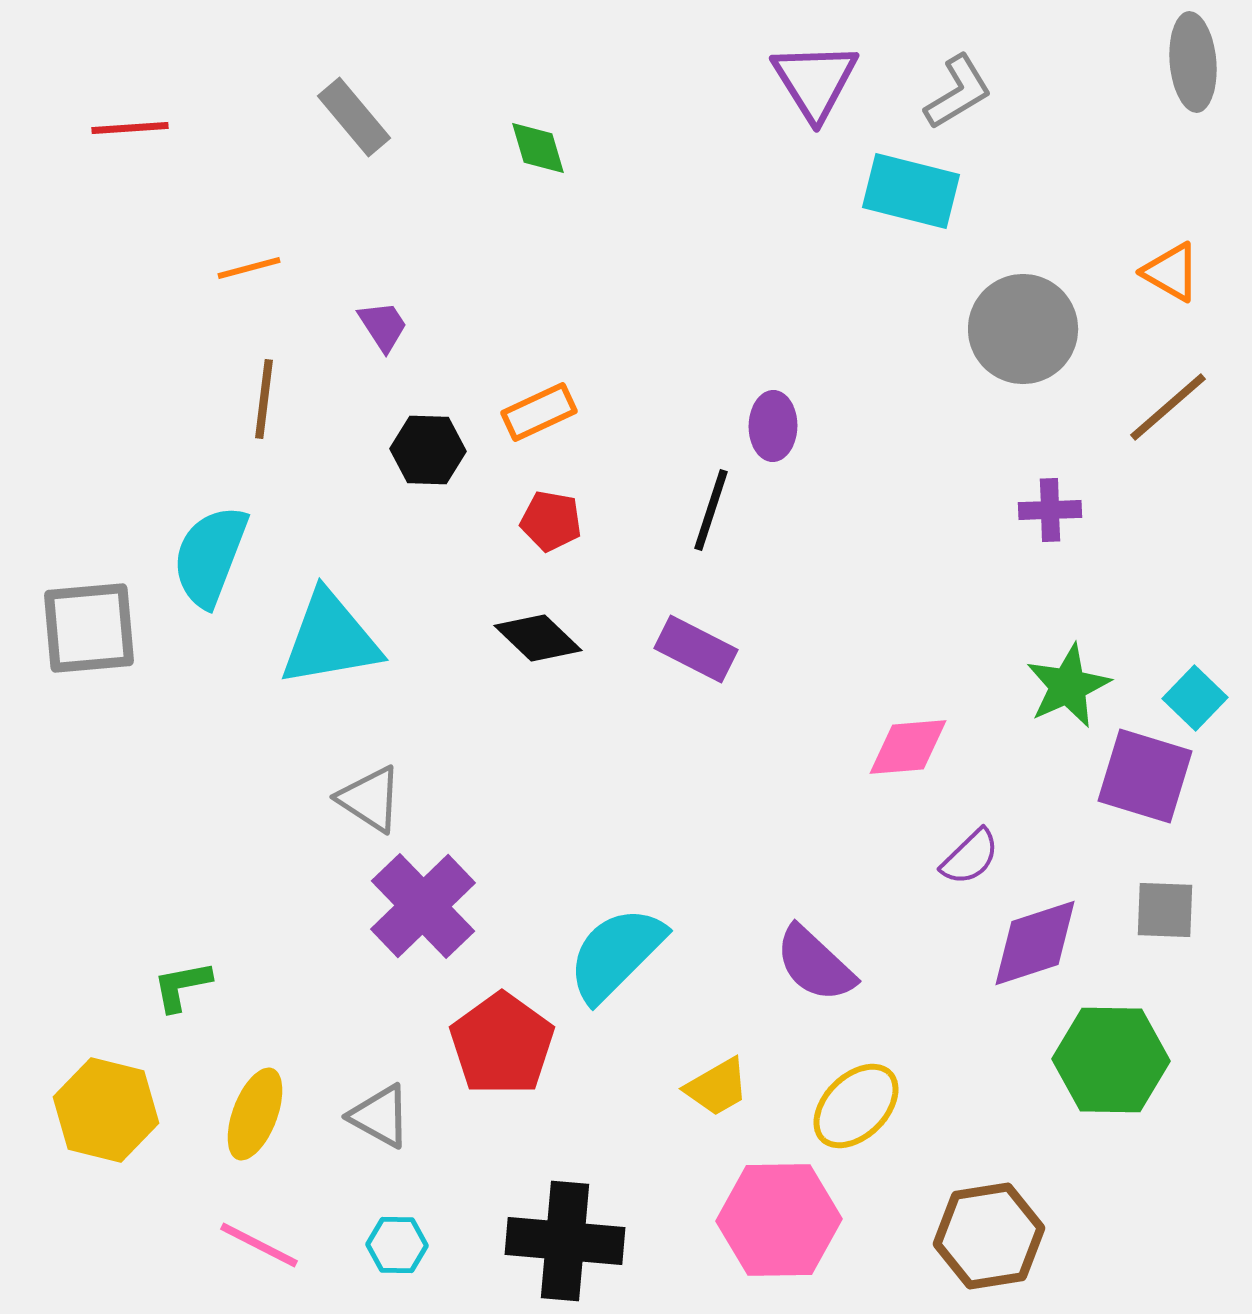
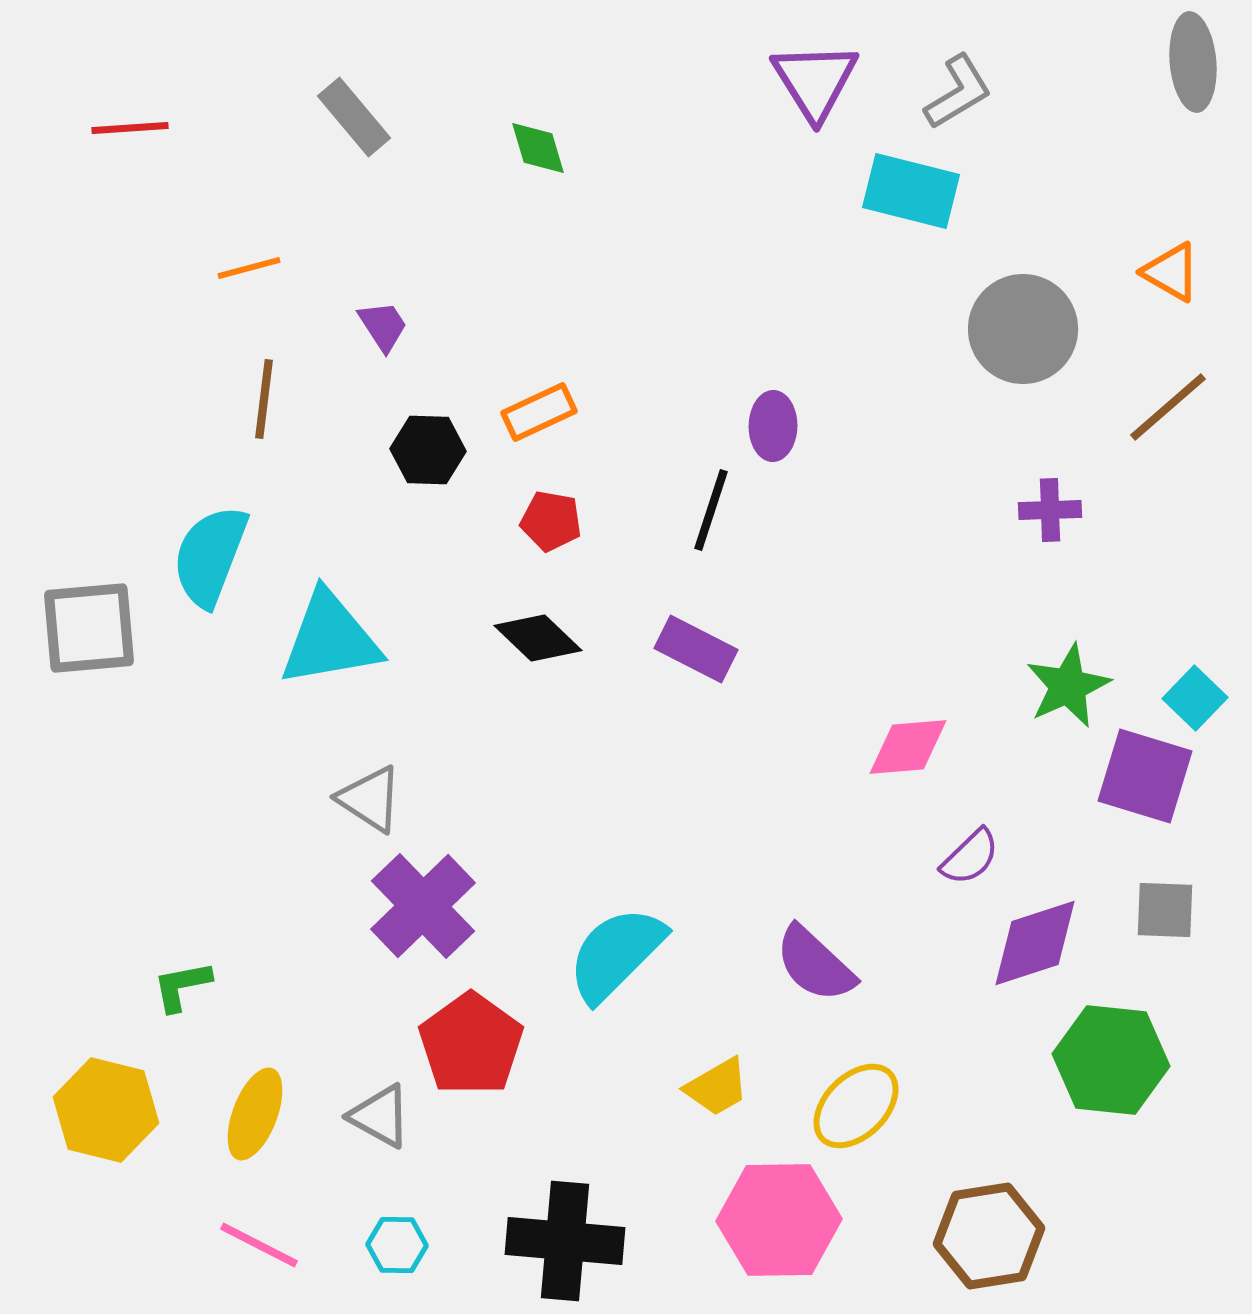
red pentagon at (502, 1044): moved 31 px left
green hexagon at (1111, 1060): rotated 5 degrees clockwise
